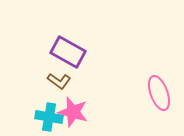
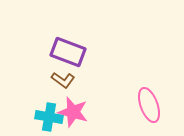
purple rectangle: rotated 8 degrees counterclockwise
brown L-shape: moved 4 px right, 1 px up
pink ellipse: moved 10 px left, 12 px down
